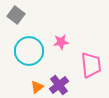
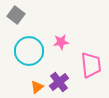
purple cross: moved 3 px up
